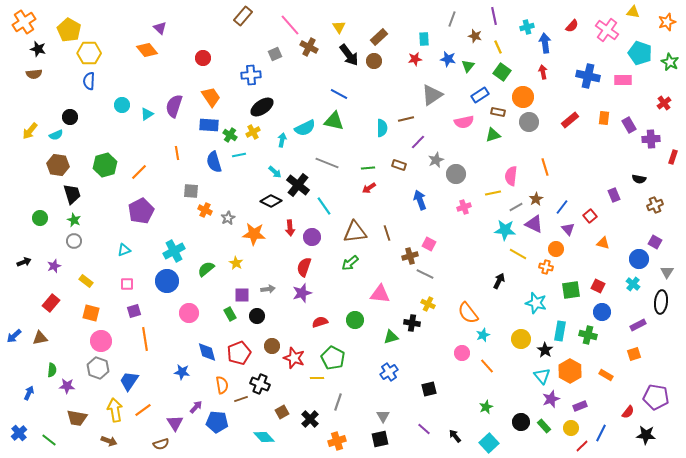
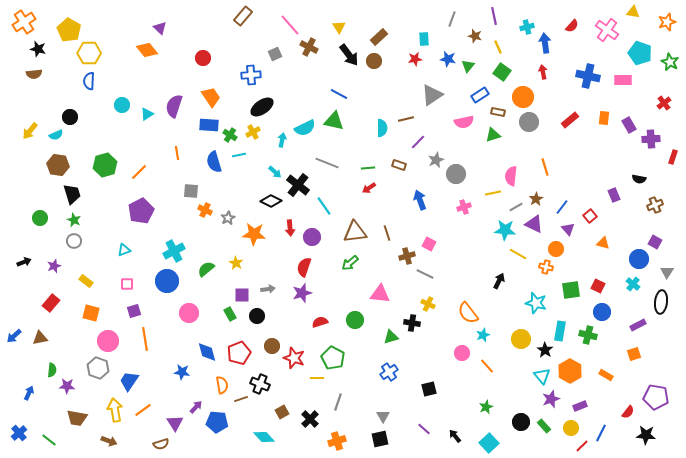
brown cross at (410, 256): moved 3 px left
pink circle at (101, 341): moved 7 px right
